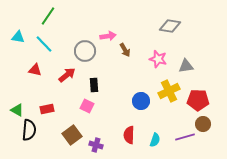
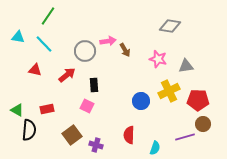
pink arrow: moved 5 px down
cyan semicircle: moved 8 px down
